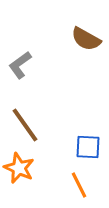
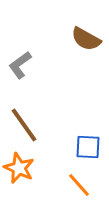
brown line: moved 1 px left
orange line: rotated 16 degrees counterclockwise
